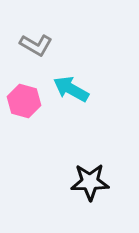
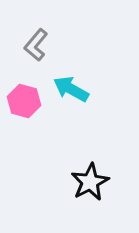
gray L-shape: rotated 100 degrees clockwise
black star: rotated 27 degrees counterclockwise
